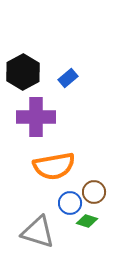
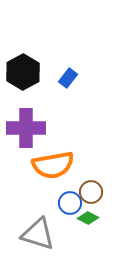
blue rectangle: rotated 12 degrees counterclockwise
purple cross: moved 10 px left, 11 px down
orange semicircle: moved 1 px left, 1 px up
brown circle: moved 3 px left
green diamond: moved 1 px right, 3 px up; rotated 10 degrees clockwise
gray triangle: moved 2 px down
